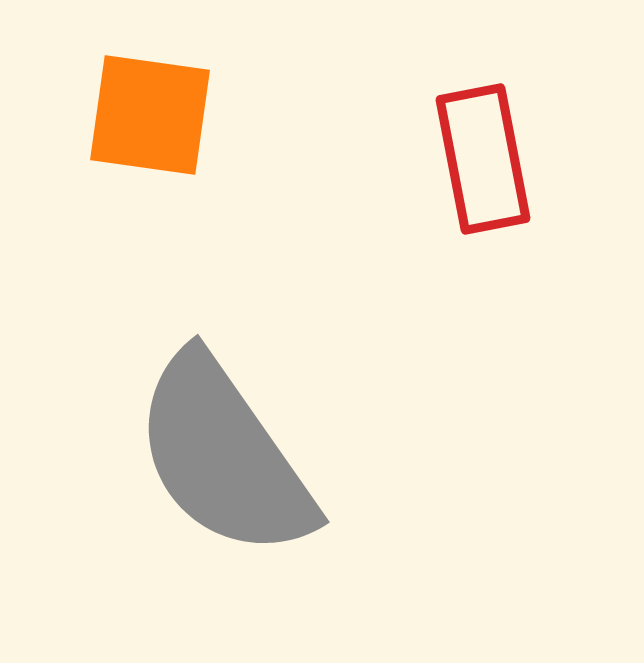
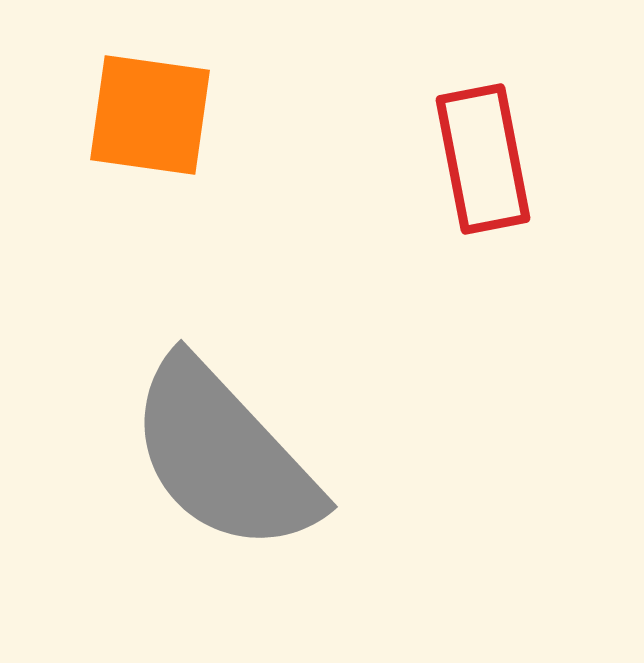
gray semicircle: rotated 8 degrees counterclockwise
